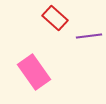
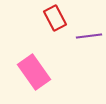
red rectangle: rotated 20 degrees clockwise
